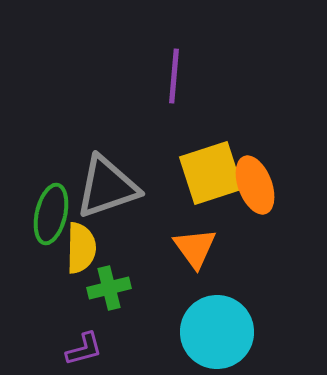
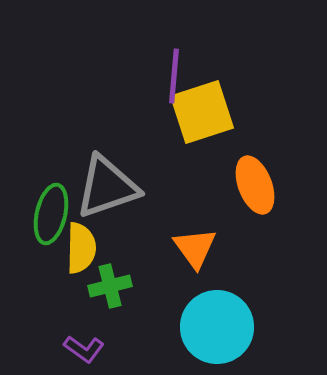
yellow square: moved 9 px left, 61 px up
green cross: moved 1 px right, 2 px up
cyan circle: moved 5 px up
purple L-shape: rotated 51 degrees clockwise
